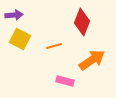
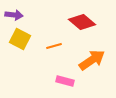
purple arrow: rotated 12 degrees clockwise
red diamond: rotated 72 degrees counterclockwise
